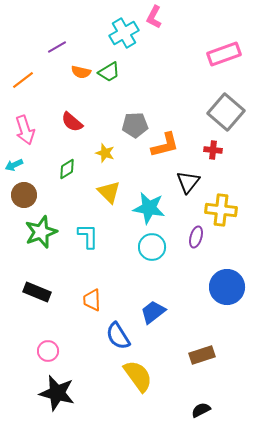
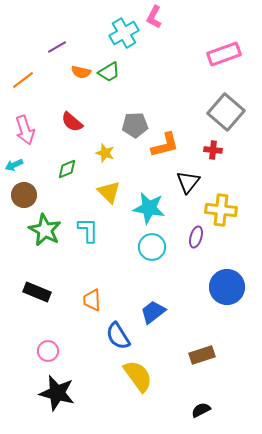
green diamond: rotated 10 degrees clockwise
green star: moved 4 px right, 2 px up; rotated 24 degrees counterclockwise
cyan L-shape: moved 6 px up
